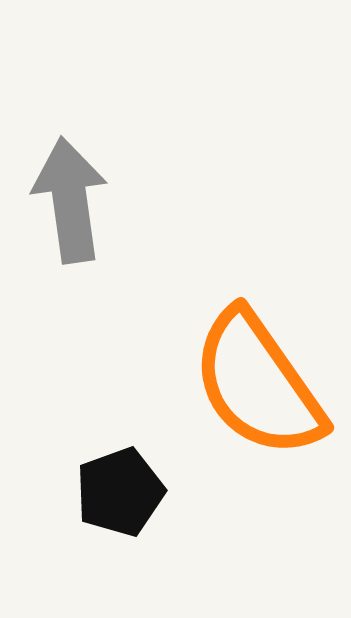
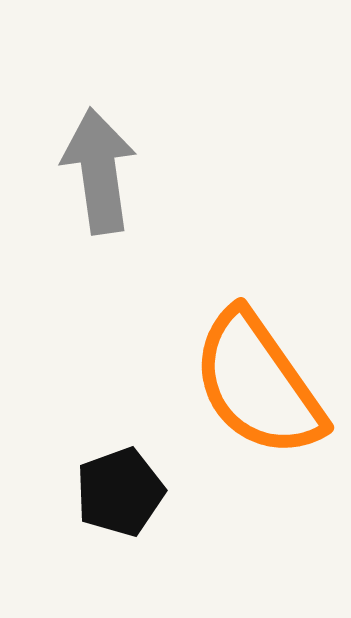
gray arrow: moved 29 px right, 29 px up
